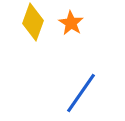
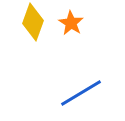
blue line: rotated 24 degrees clockwise
